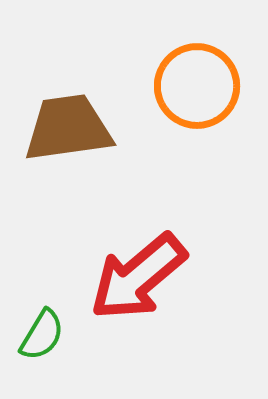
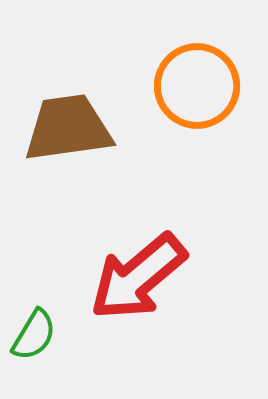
green semicircle: moved 8 px left
